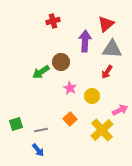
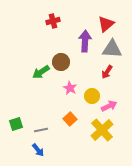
pink arrow: moved 11 px left, 4 px up
